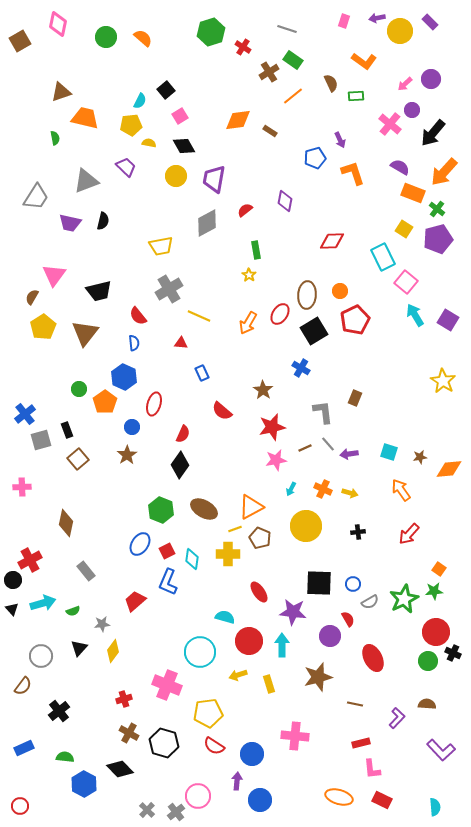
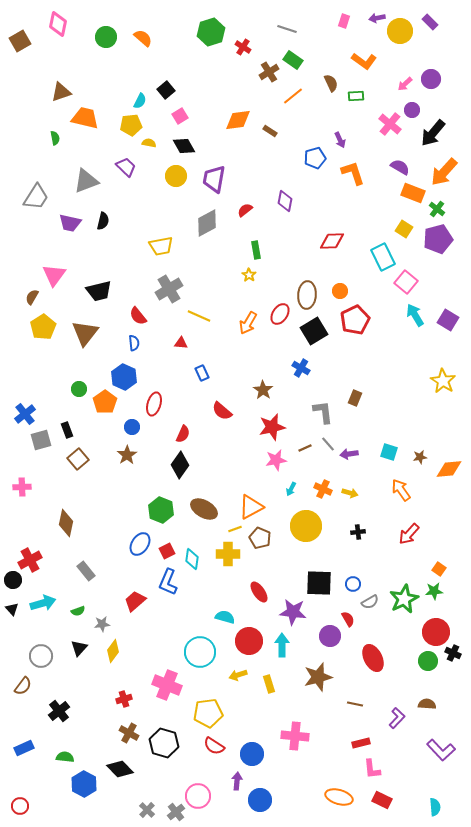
green semicircle at (73, 611): moved 5 px right
